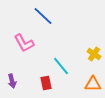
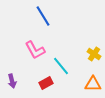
blue line: rotated 15 degrees clockwise
pink L-shape: moved 11 px right, 7 px down
red rectangle: rotated 72 degrees clockwise
